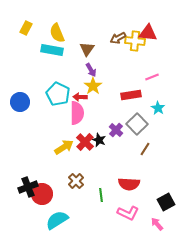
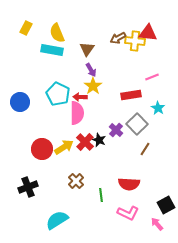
red circle: moved 45 px up
black square: moved 3 px down
